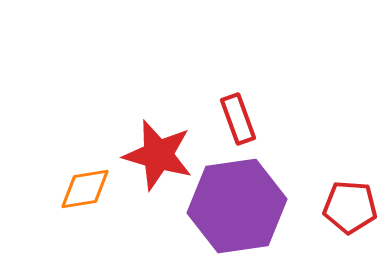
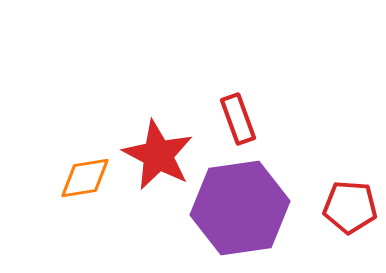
red star: rotated 12 degrees clockwise
orange diamond: moved 11 px up
purple hexagon: moved 3 px right, 2 px down
